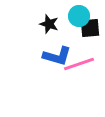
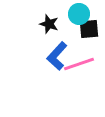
cyan circle: moved 2 px up
black square: moved 1 px left, 1 px down
blue L-shape: rotated 116 degrees clockwise
